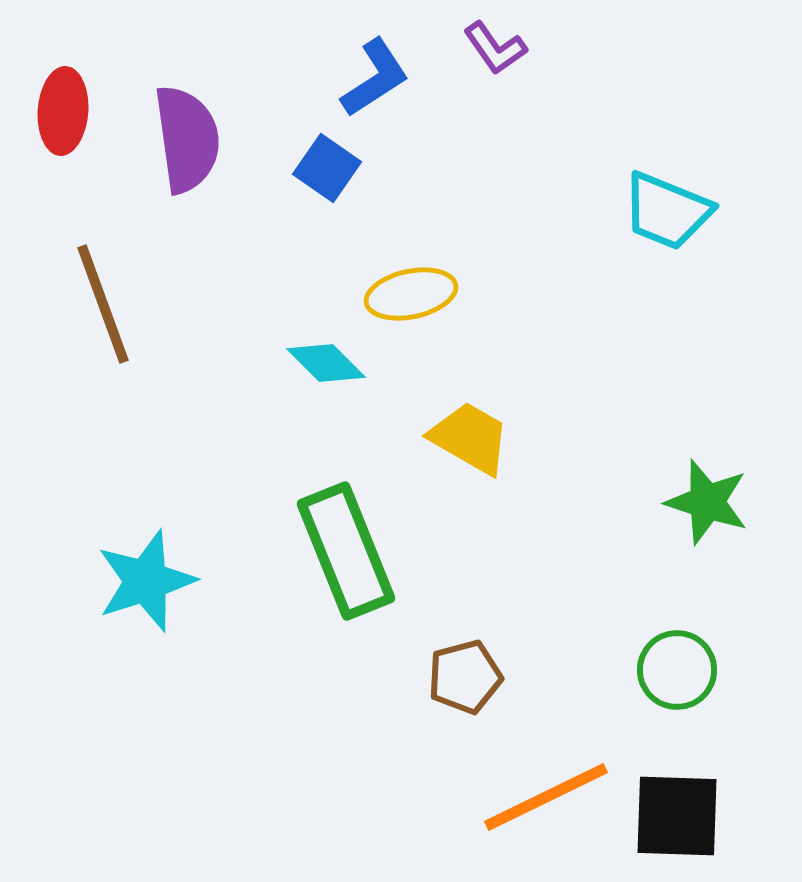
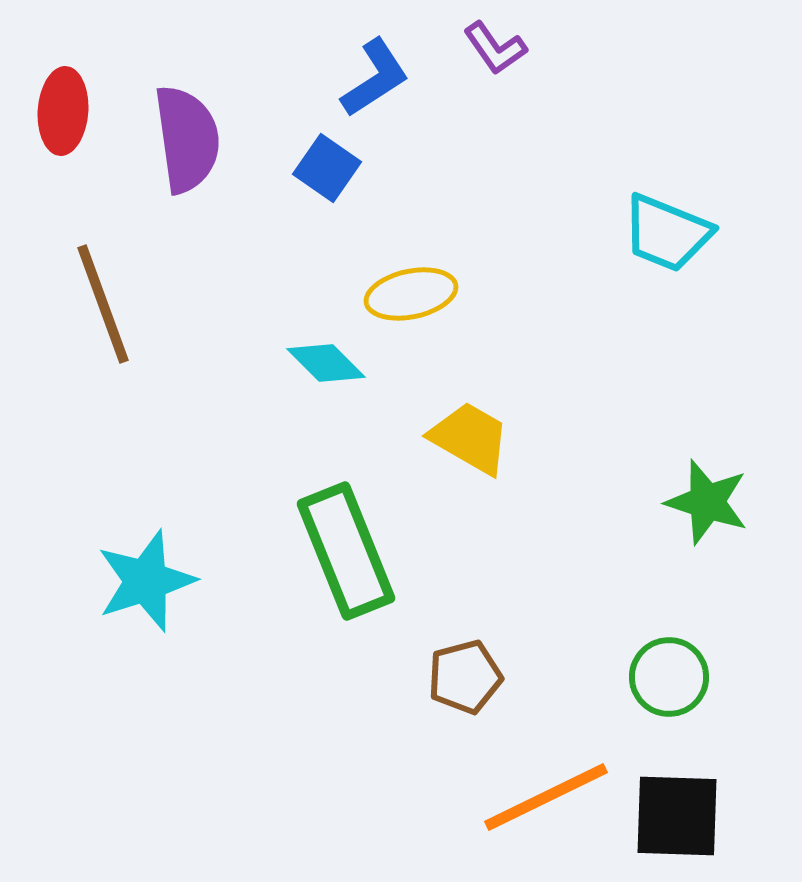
cyan trapezoid: moved 22 px down
green circle: moved 8 px left, 7 px down
